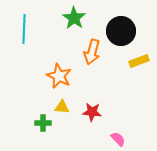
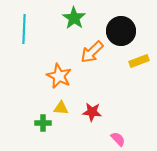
orange arrow: rotated 30 degrees clockwise
yellow triangle: moved 1 px left, 1 px down
